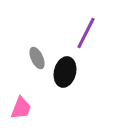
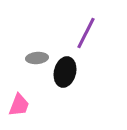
gray ellipse: rotated 70 degrees counterclockwise
pink trapezoid: moved 2 px left, 3 px up
